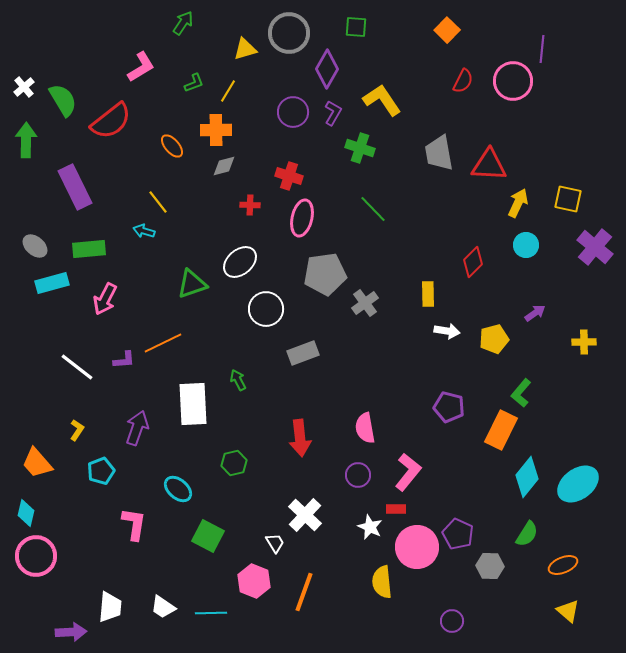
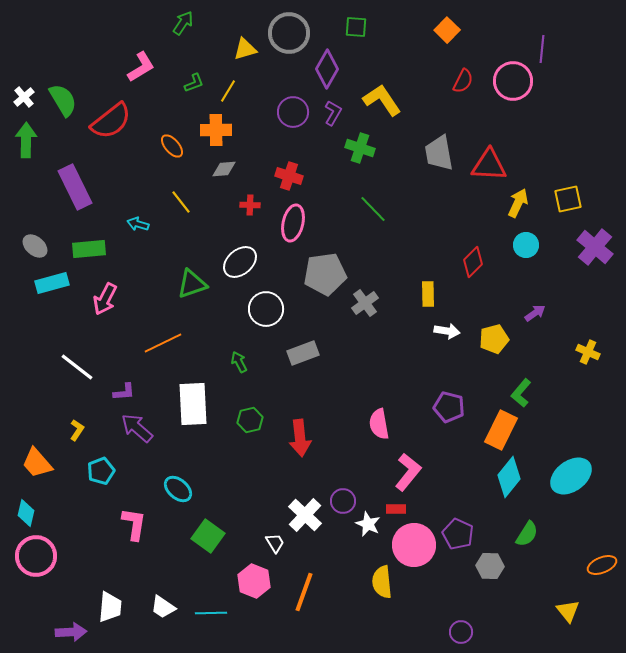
white cross at (24, 87): moved 10 px down
gray diamond at (224, 166): moved 3 px down; rotated 10 degrees clockwise
yellow square at (568, 199): rotated 24 degrees counterclockwise
yellow line at (158, 202): moved 23 px right
pink ellipse at (302, 218): moved 9 px left, 5 px down
cyan arrow at (144, 231): moved 6 px left, 7 px up
yellow cross at (584, 342): moved 4 px right, 10 px down; rotated 25 degrees clockwise
purple L-shape at (124, 360): moved 32 px down
green arrow at (238, 380): moved 1 px right, 18 px up
purple arrow at (137, 428): rotated 68 degrees counterclockwise
pink semicircle at (365, 428): moved 14 px right, 4 px up
green hexagon at (234, 463): moved 16 px right, 43 px up
purple circle at (358, 475): moved 15 px left, 26 px down
cyan diamond at (527, 477): moved 18 px left
cyan ellipse at (578, 484): moved 7 px left, 8 px up
white star at (370, 527): moved 2 px left, 3 px up
green square at (208, 536): rotated 8 degrees clockwise
pink circle at (417, 547): moved 3 px left, 2 px up
orange ellipse at (563, 565): moved 39 px right
yellow triangle at (568, 611): rotated 10 degrees clockwise
purple circle at (452, 621): moved 9 px right, 11 px down
